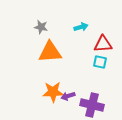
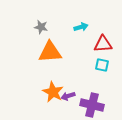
cyan square: moved 2 px right, 3 px down
orange star: rotated 30 degrees clockwise
